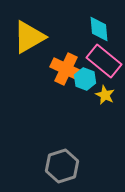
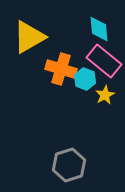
orange cross: moved 5 px left; rotated 8 degrees counterclockwise
yellow star: rotated 18 degrees clockwise
gray hexagon: moved 7 px right, 1 px up
